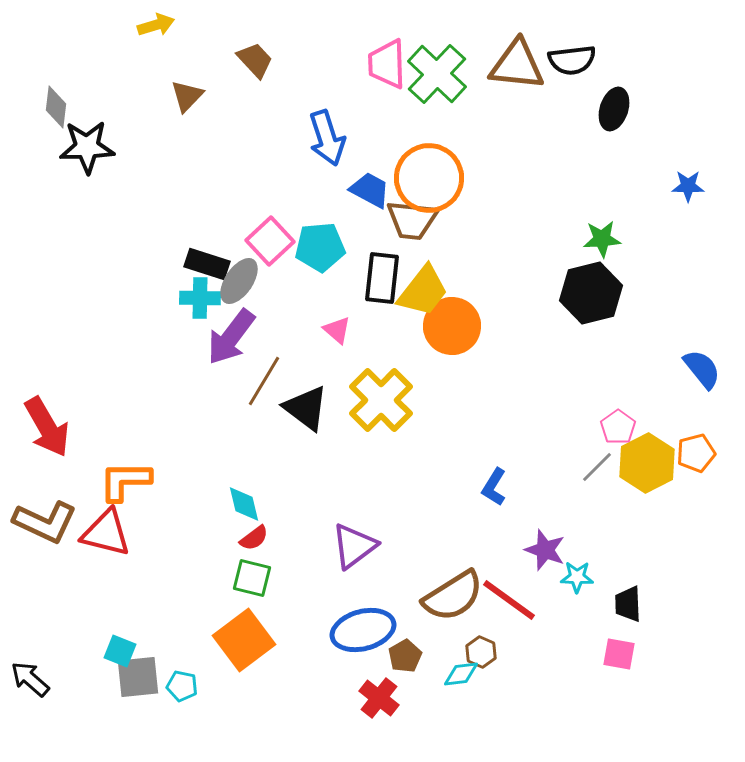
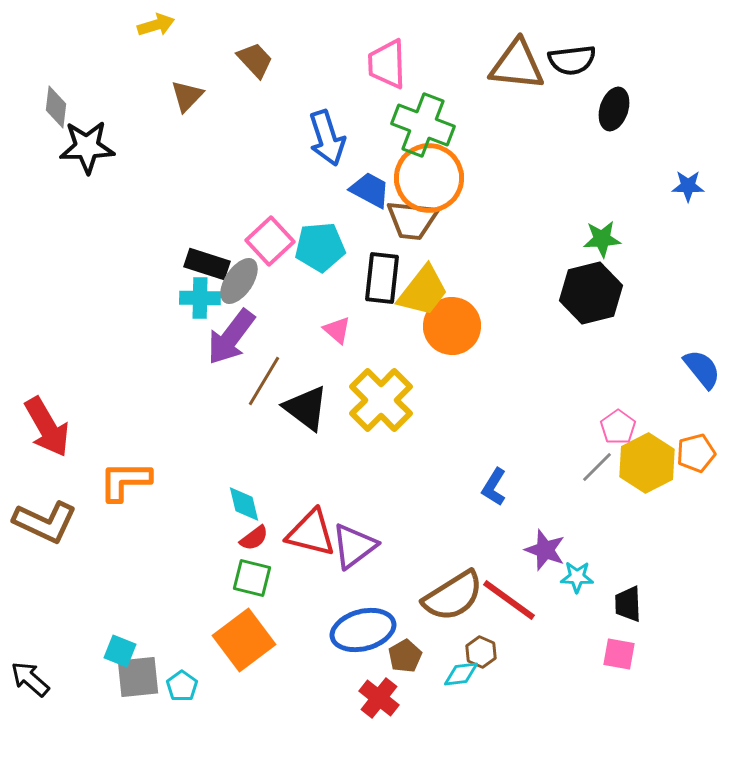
green cross at (437, 74): moved 14 px left, 51 px down; rotated 22 degrees counterclockwise
red triangle at (106, 533): moved 205 px right
cyan pentagon at (182, 686): rotated 24 degrees clockwise
